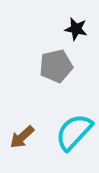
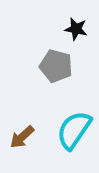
gray pentagon: rotated 28 degrees clockwise
cyan semicircle: moved 2 px up; rotated 9 degrees counterclockwise
